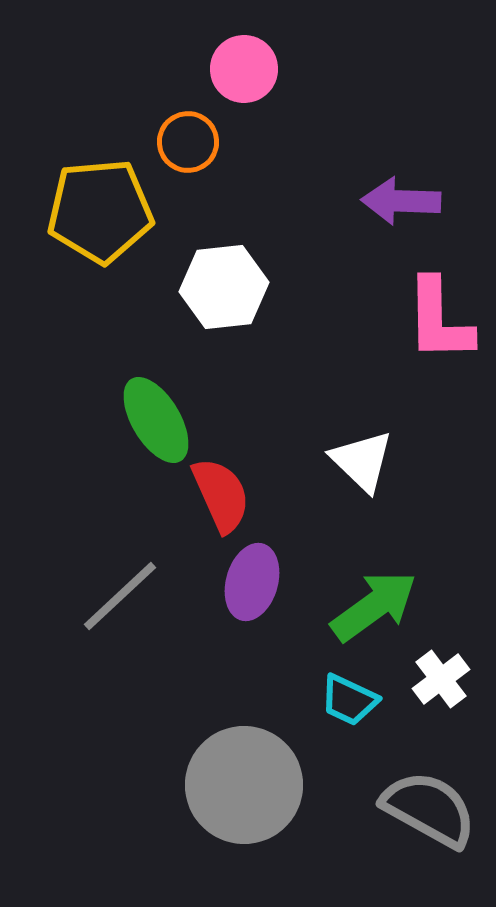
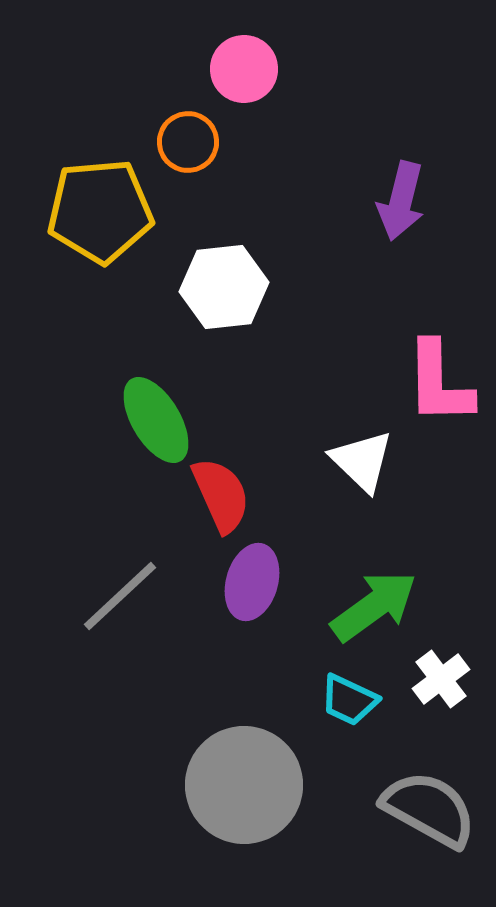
purple arrow: rotated 78 degrees counterclockwise
pink L-shape: moved 63 px down
